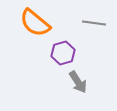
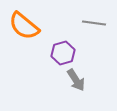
orange semicircle: moved 11 px left, 3 px down
gray arrow: moved 2 px left, 2 px up
